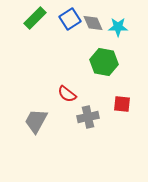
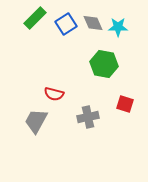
blue square: moved 4 px left, 5 px down
green hexagon: moved 2 px down
red semicircle: moved 13 px left; rotated 24 degrees counterclockwise
red square: moved 3 px right; rotated 12 degrees clockwise
